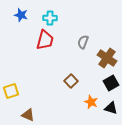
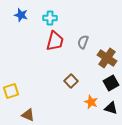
red trapezoid: moved 10 px right, 1 px down
